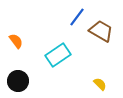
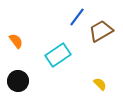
brown trapezoid: rotated 60 degrees counterclockwise
